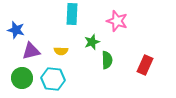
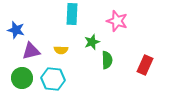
yellow semicircle: moved 1 px up
